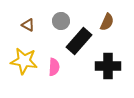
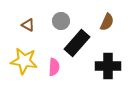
black rectangle: moved 2 px left, 2 px down
